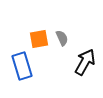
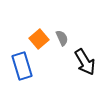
orange square: rotated 30 degrees counterclockwise
black arrow: rotated 120 degrees clockwise
